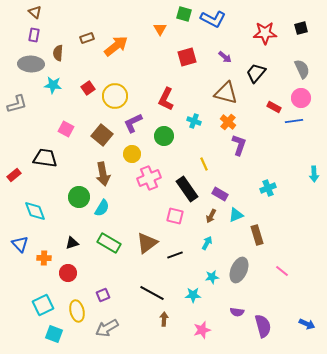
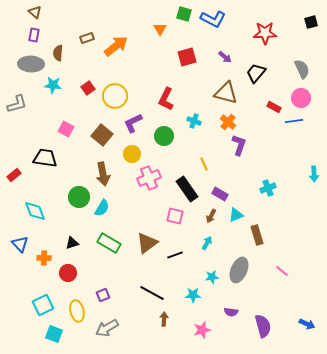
black square at (301, 28): moved 10 px right, 6 px up
purple semicircle at (237, 312): moved 6 px left
